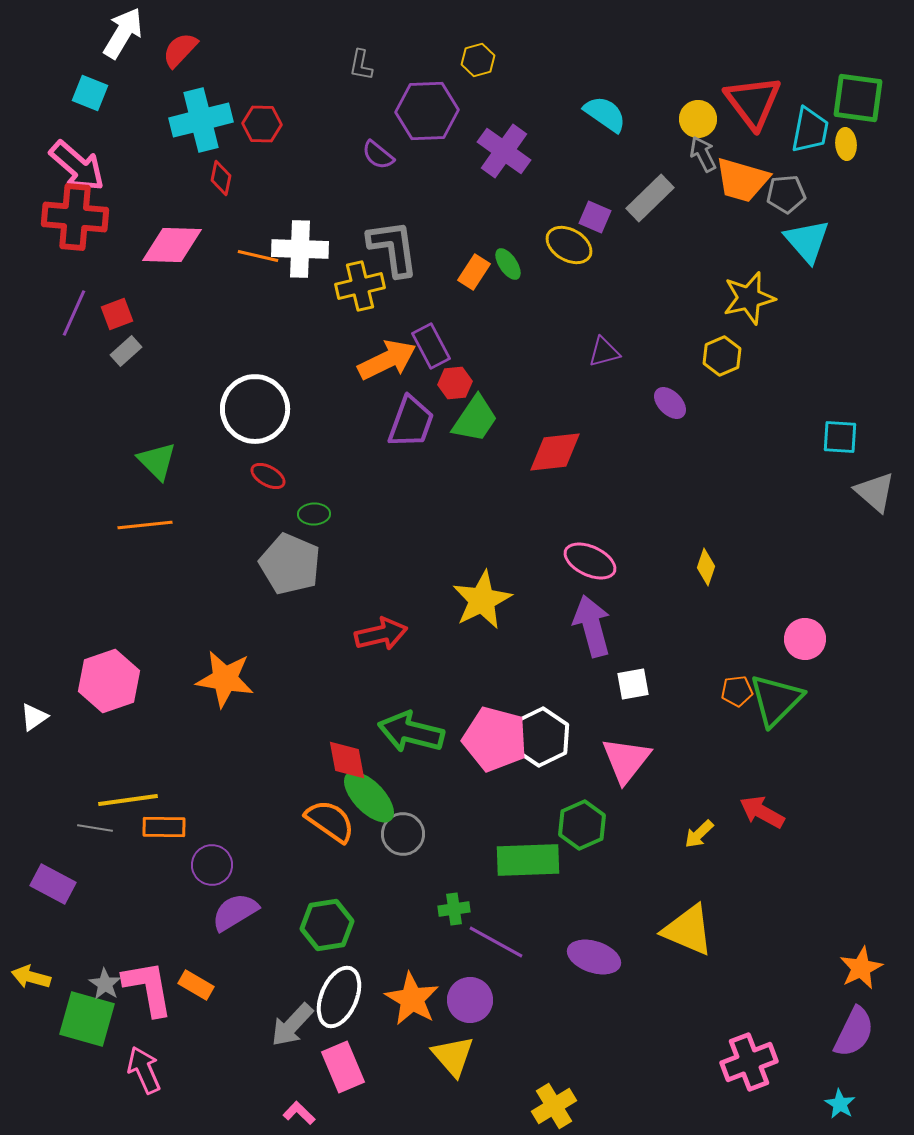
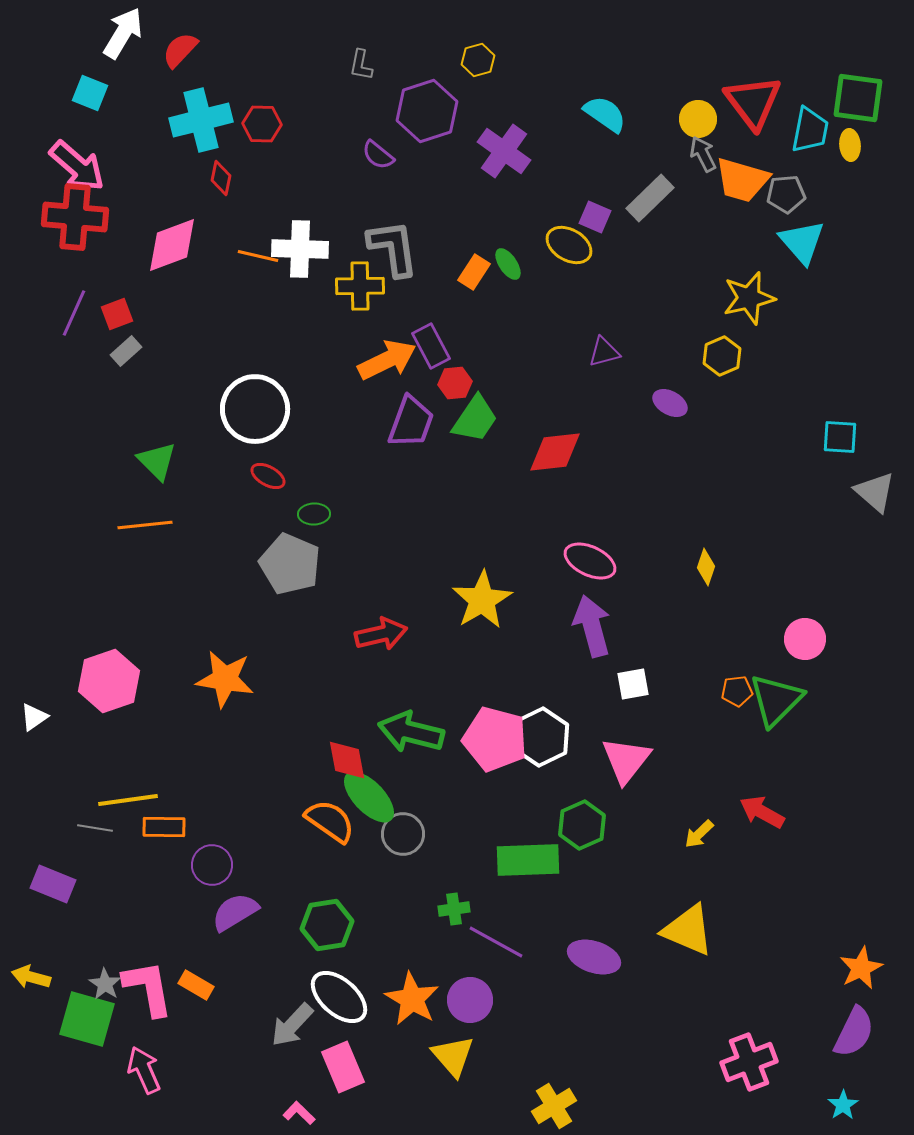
purple hexagon at (427, 111): rotated 16 degrees counterclockwise
yellow ellipse at (846, 144): moved 4 px right, 1 px down
cyan triangle at (807, 241): moved 5 px left, 1 px down
pink diamond at (172, 245): rotated 22 degrees counterclockwise
yellow cross at (360, 286): rotated 12 degrees clockwise
purple ellipse at (670, 403): rotated 16 degrees counterclockwise
yellow star at (482, 600): rotated 4 degrees counterclockwise
purple rectangle at (53, 884): rotated 6 degrees counterclockwise
white ellipse at (339, 997): rotated 72 degrees counterclockwise
cyan star at (840, 1104): moved 3 px right, 1 px down; rotated 8 degrees clockwise
